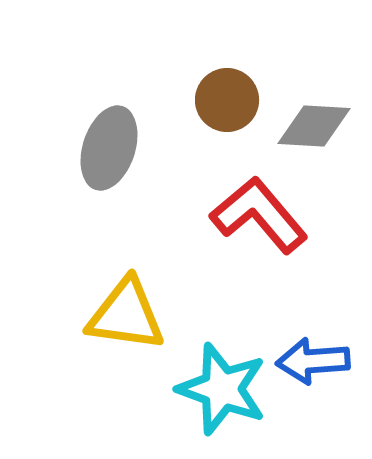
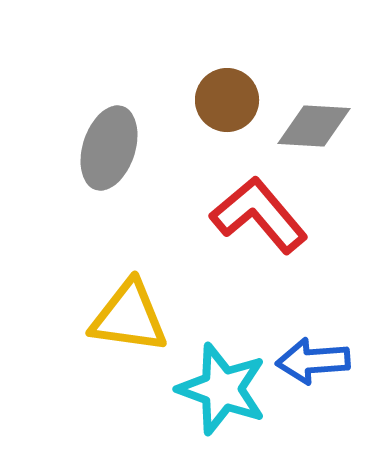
yellow triangle: moved 3 px right, 2 px down
